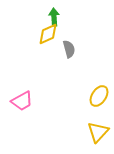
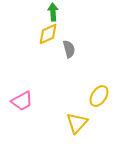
green arrow: moved 1 px left, 5 px up
yellow triangle: moved 21 px left, 9 px up
